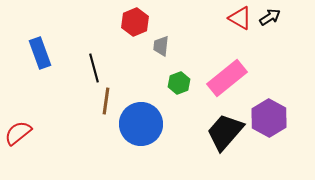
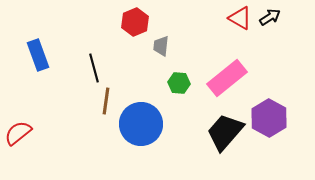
blue rectangle: moved 2 px left, 2 px down
green hexagon: rotated 25 degrees clockwise
